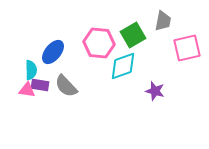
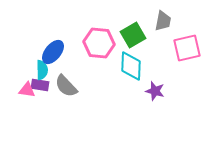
cyan diamond: moved 8 px right; rotated 68 degrees counterclockwise
cyan semicircle: moved 11 px right
